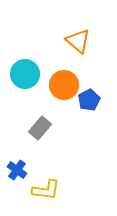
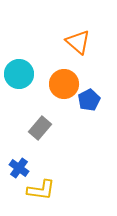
orange triangle: moved 1 px down
cyan circle: moved 6 px left
orange circle: moved 1 px up
blue cross: moved 2 px right, 2 px up
yellow L-shape: moved 5 px left
